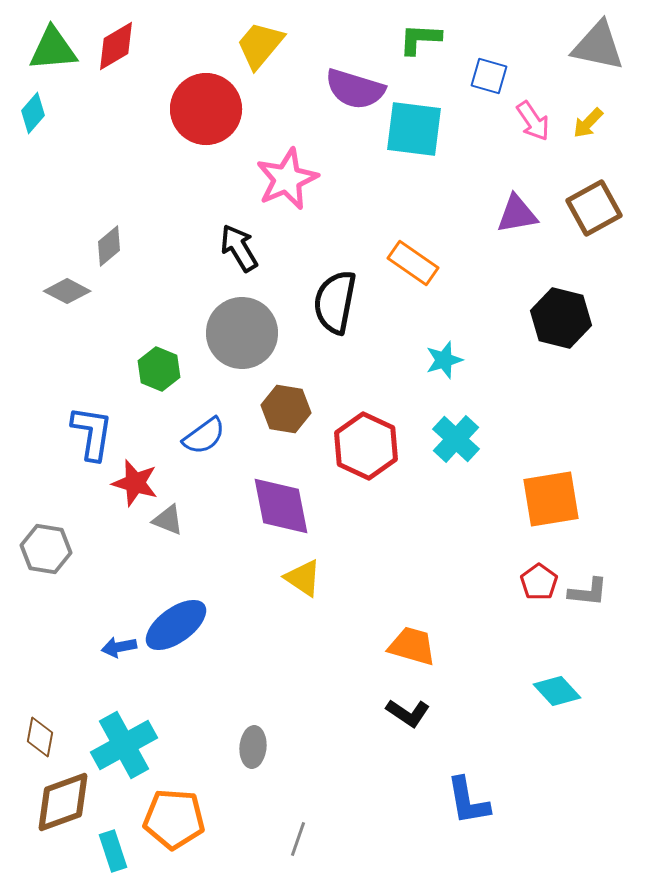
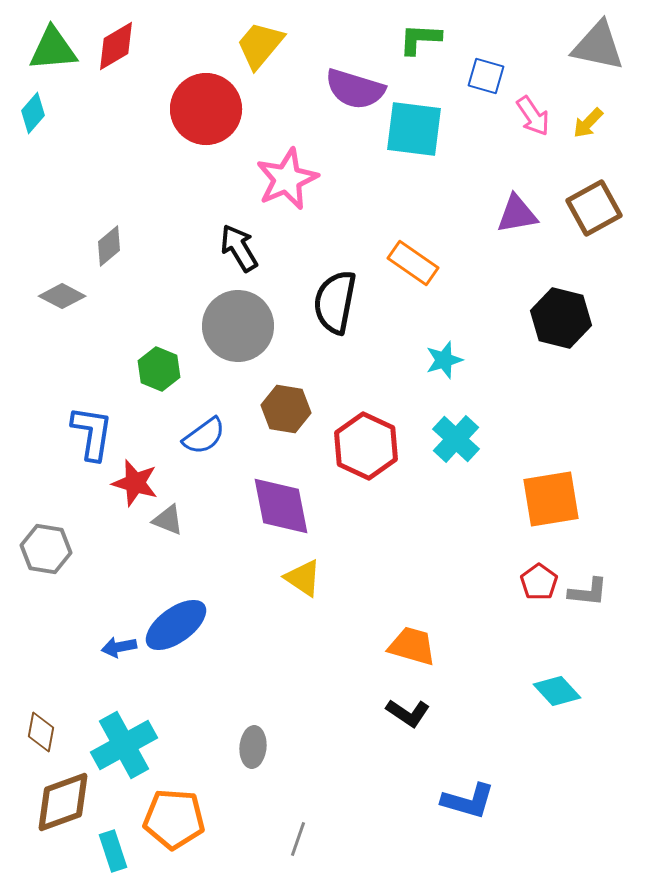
blue square at (489, 76): moved 3 px left
pink arrow at (533, 121): moved 5 px up
gray diamond at (67, 291): moved 5 px left, 5 px down
gray circle at (242, 333): moved 4 px left, 7 px up
brown diamond at (40, 737): moved 1 px right, 5 px up
blue L-shape at (468, 801): rotated 64 degrees counterclockwise
